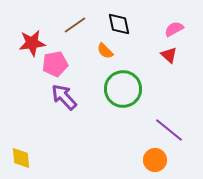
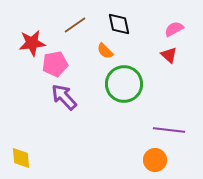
green circle: moved 1 px right, 5 px up
purple line: rotated 32 degrees counterclockwise
